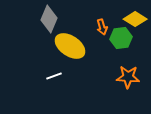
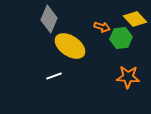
yellow diamond: rotated 15 degrees clockwise
orange arrow: rotated 56 degrees counterclockwise
